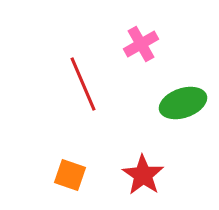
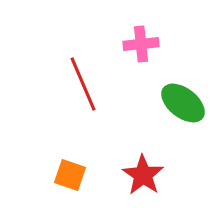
pink cross: rotated 24 degrees clockwise
green ellipse: rotated 57 degrees clockwise
